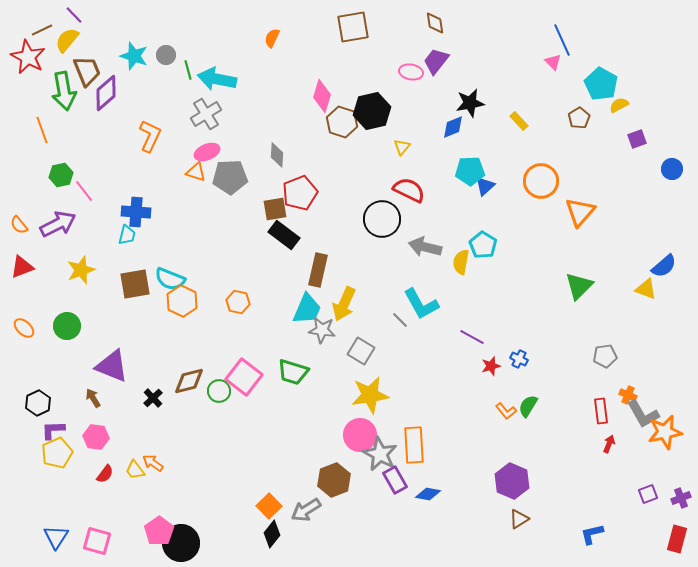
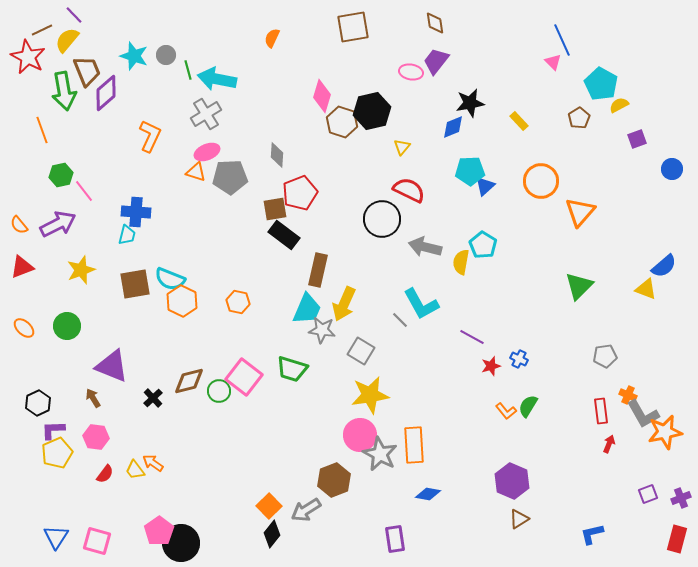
green trapezoid at (293, 372): moved 1 px left, 3 px up
purple rectangle at (395, 480): moved 59 px down; rotated 20 degrees clockwise
